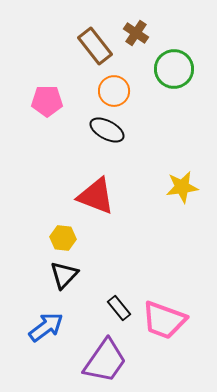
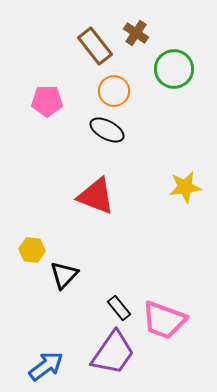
yellow star: moved 3 px right
yellow hexagon: moved 31 px left, 12 px down
blue arrow: moved 39 px down
purple trapezoid: moved 8 px right, 8 px up
